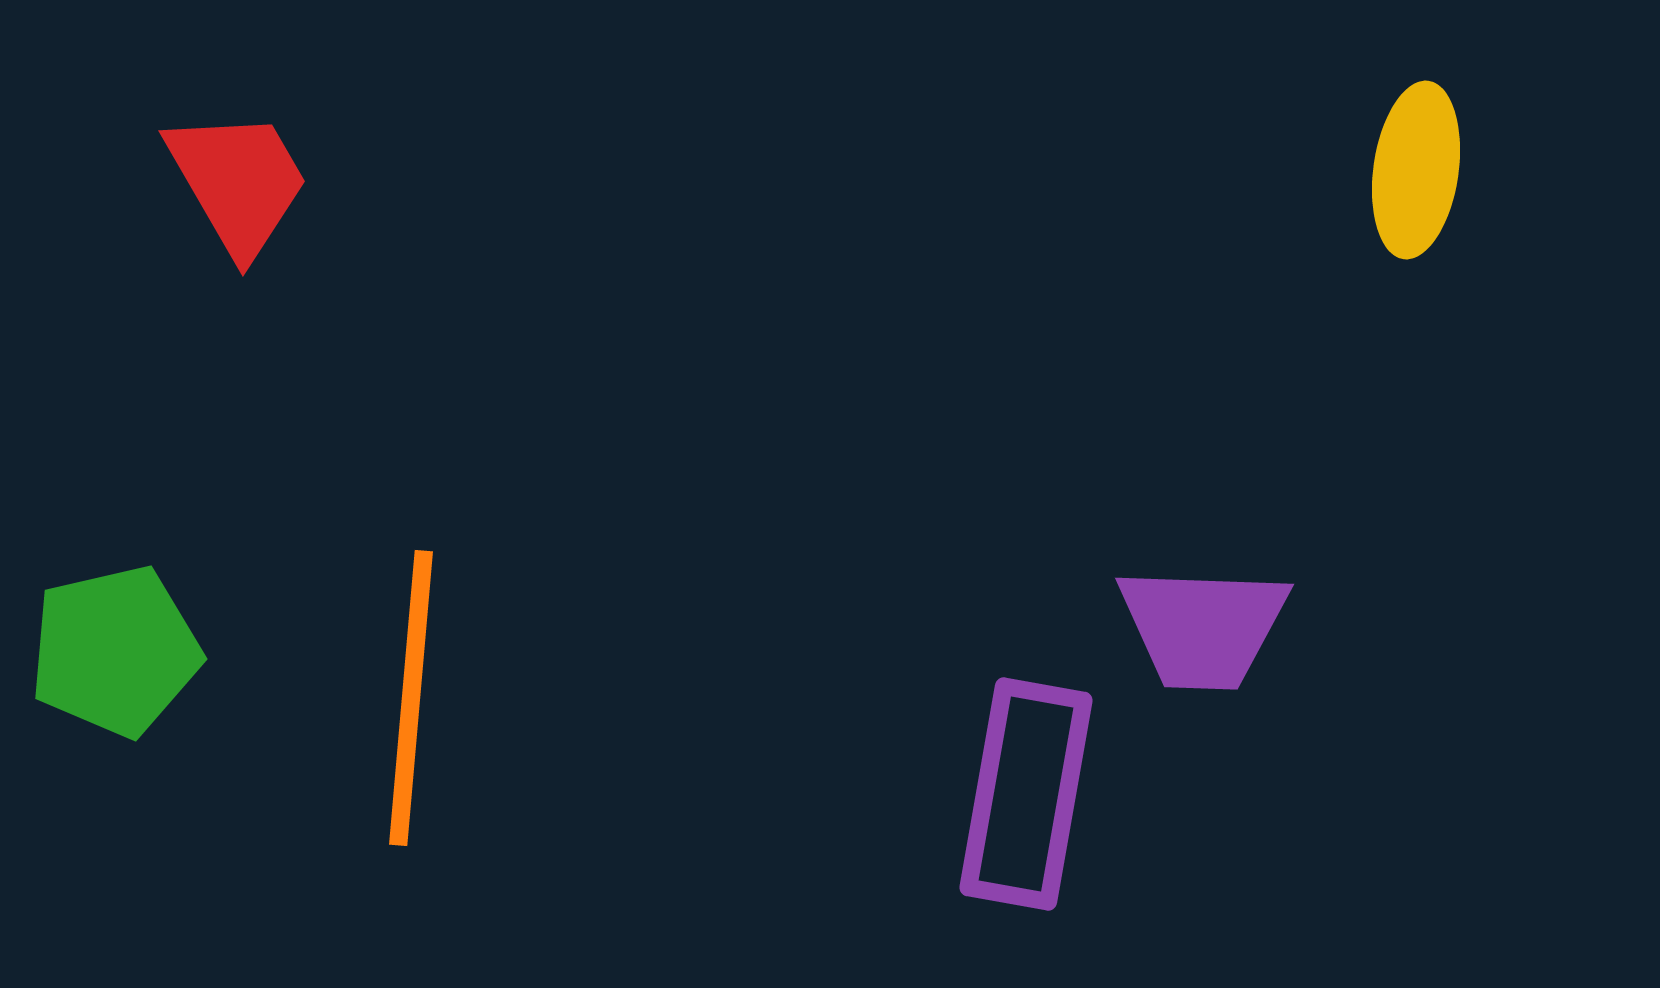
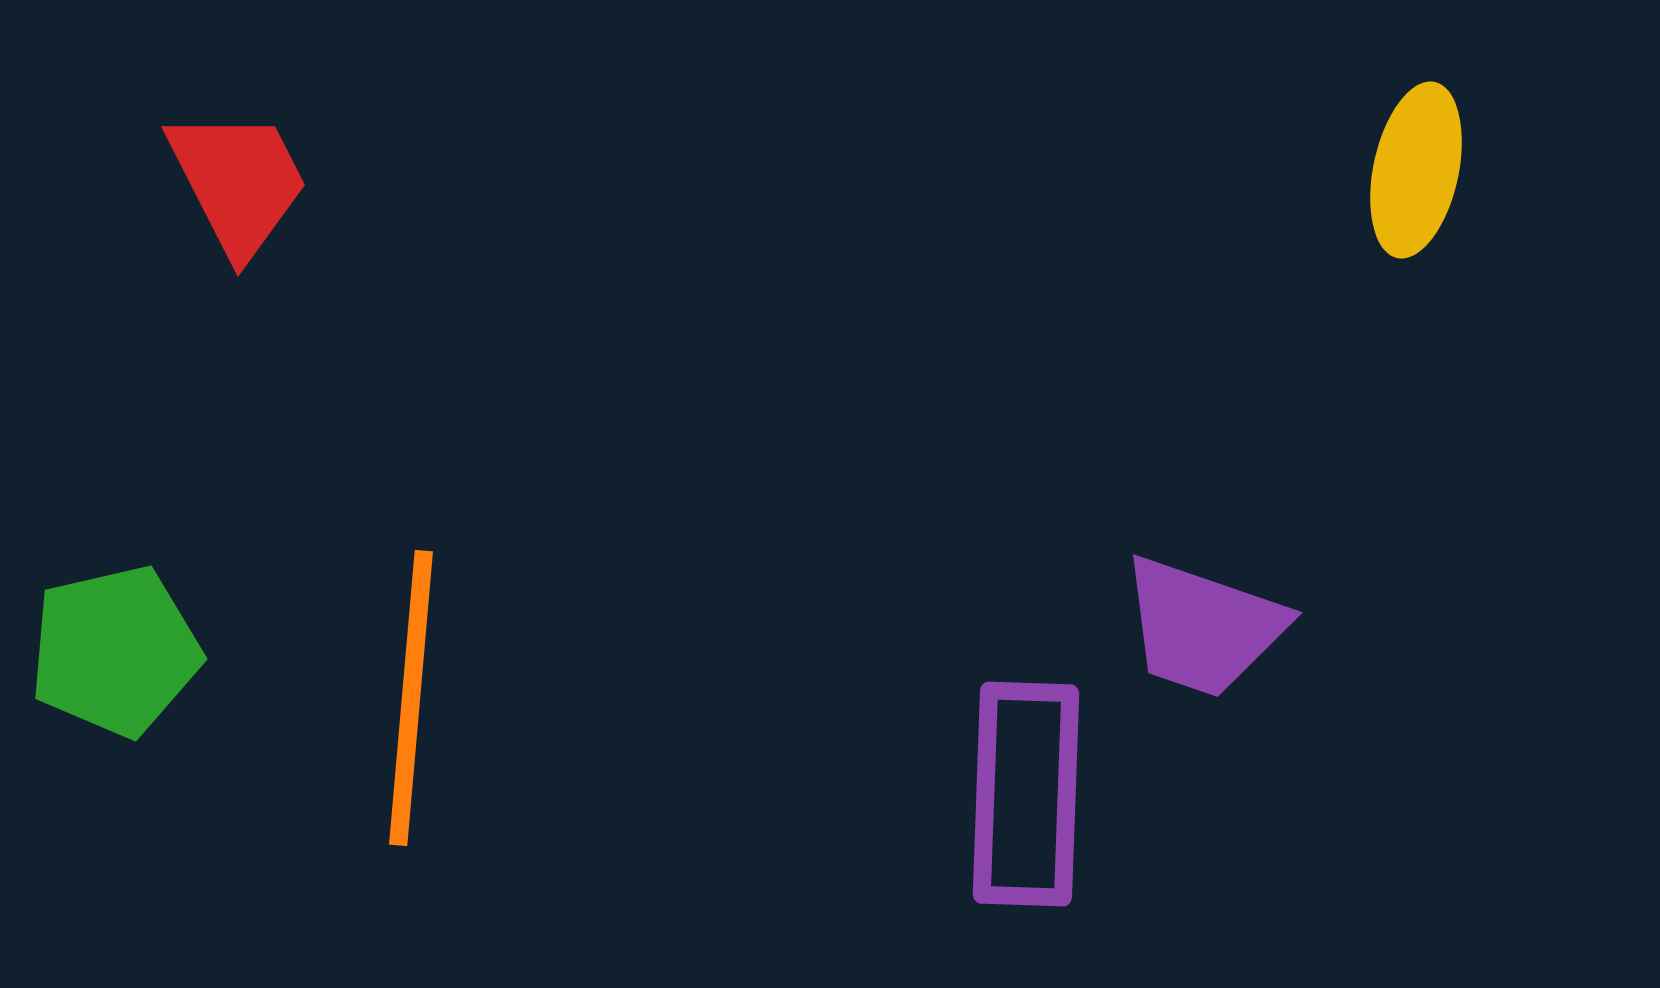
yellow ellipse: rotated 4 degrees clockwise
red trapezoid: rotated 3 degrees clockwise
purple trapezoid: rotated 17 degrees clockwise
purple rectangle: rotated 8 degrees counterclockwise
